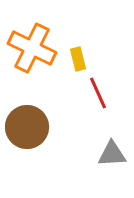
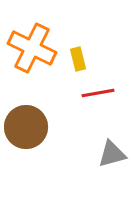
red line: rotated 76 degrees counterclockwise
brown circle: moved 1 px left
gray triangle: rotated 12 degrees counterclockwise
